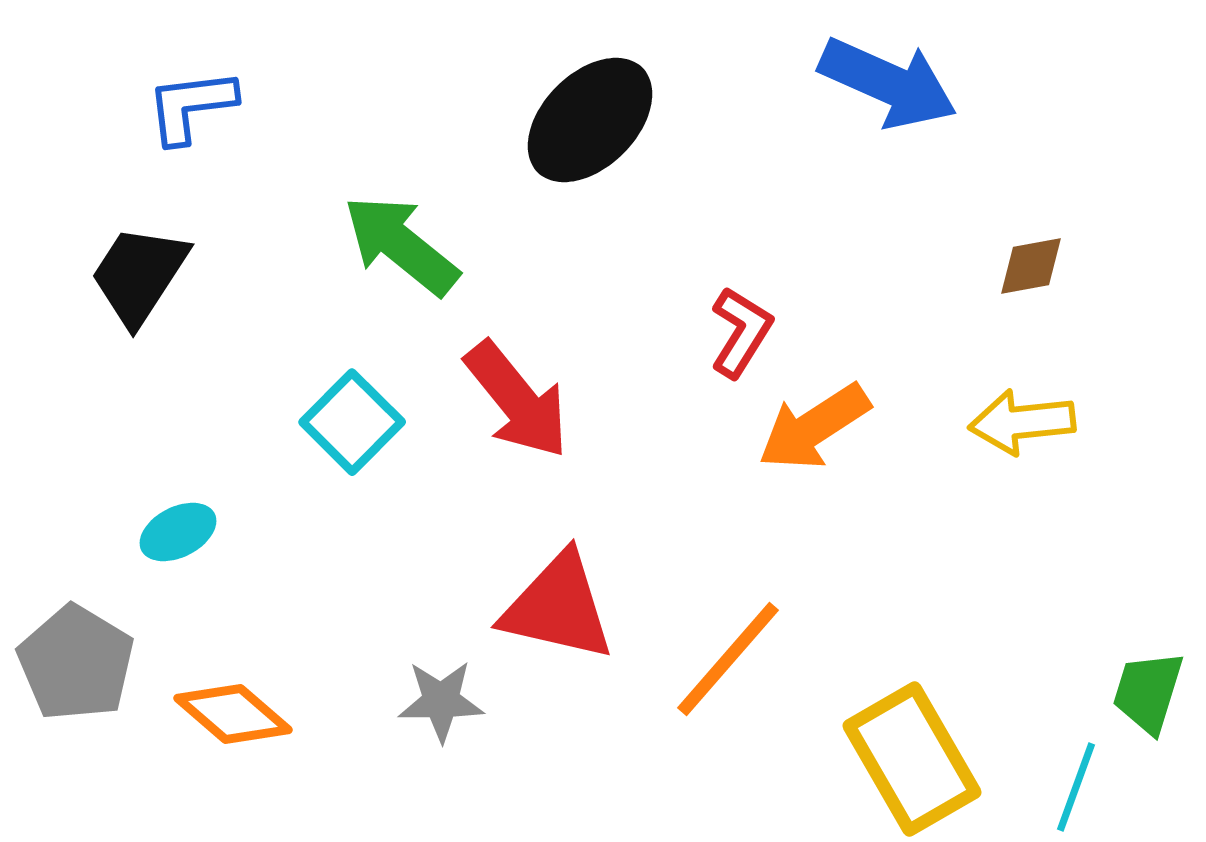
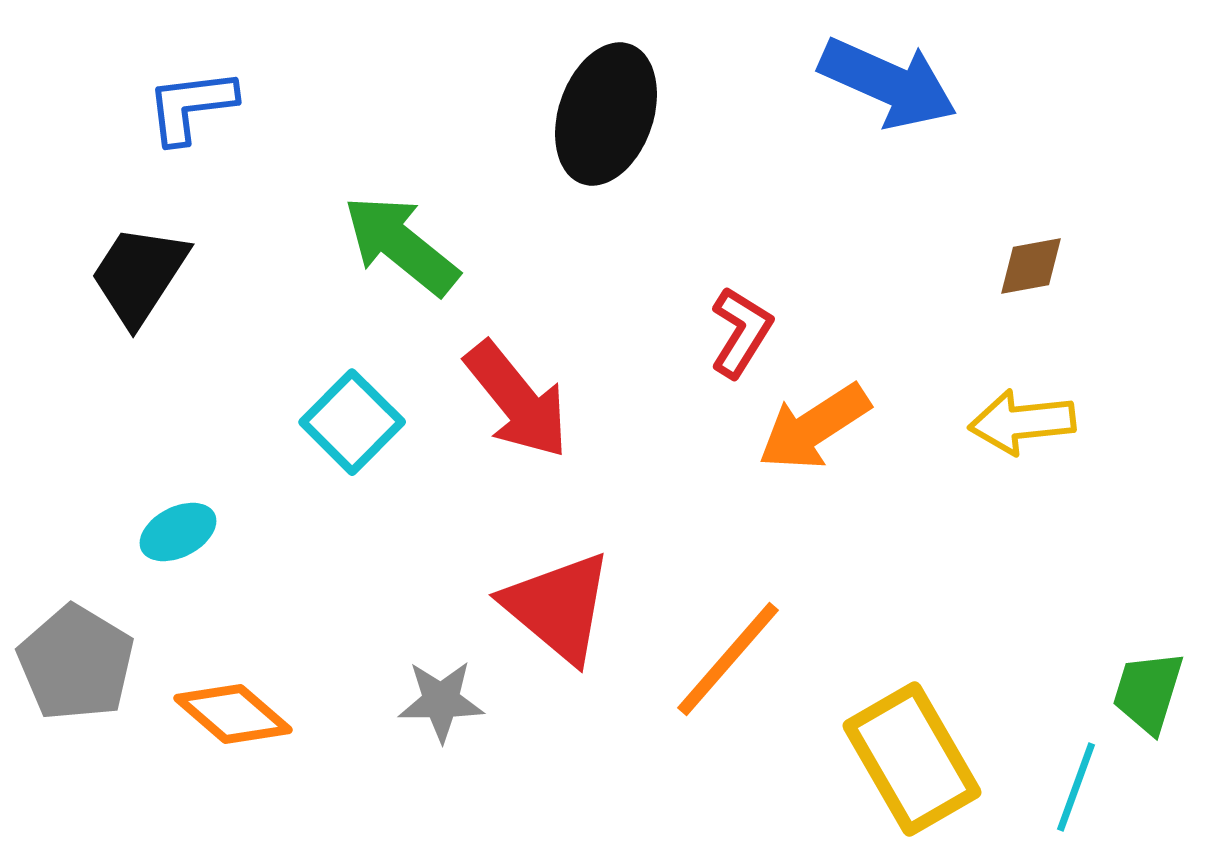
black ellipse: moved 16 px right, 6 px up; rotated 26 degrees counterclockwise
red triangle: rotated 27 degrees clockwise
